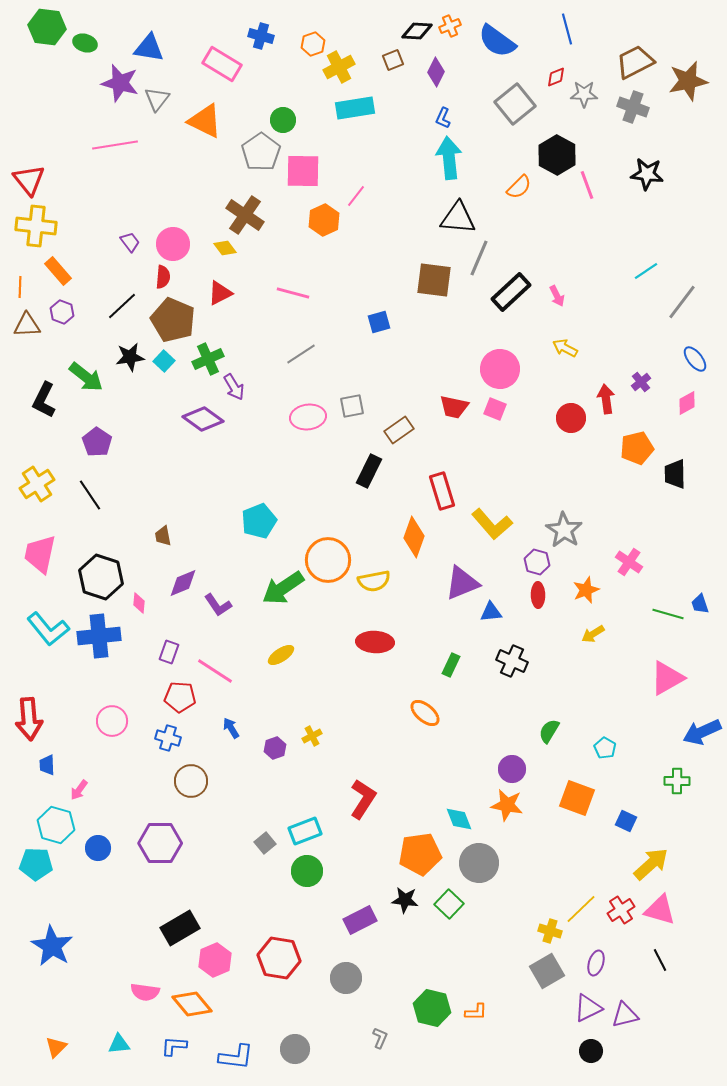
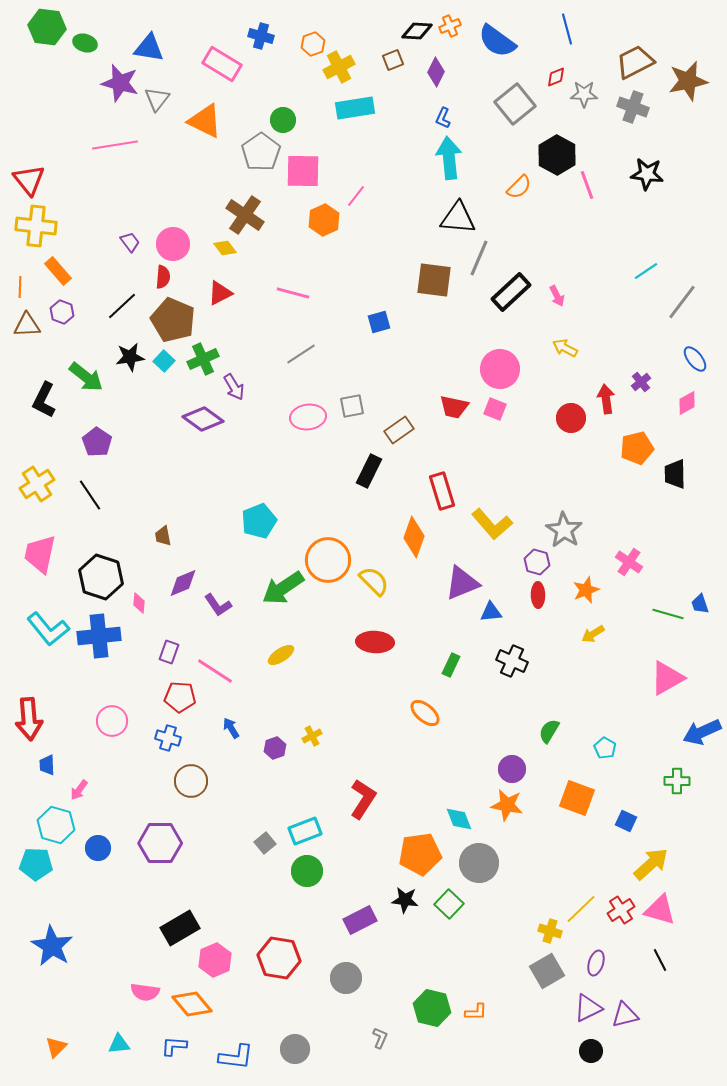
green cross at (208, 359): moved 5 px left
yellow semicircle at (374, 581): rotated 124 degrees counterclockwise
